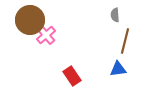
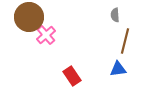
brown circle: moved 1 px left, 3 px up
